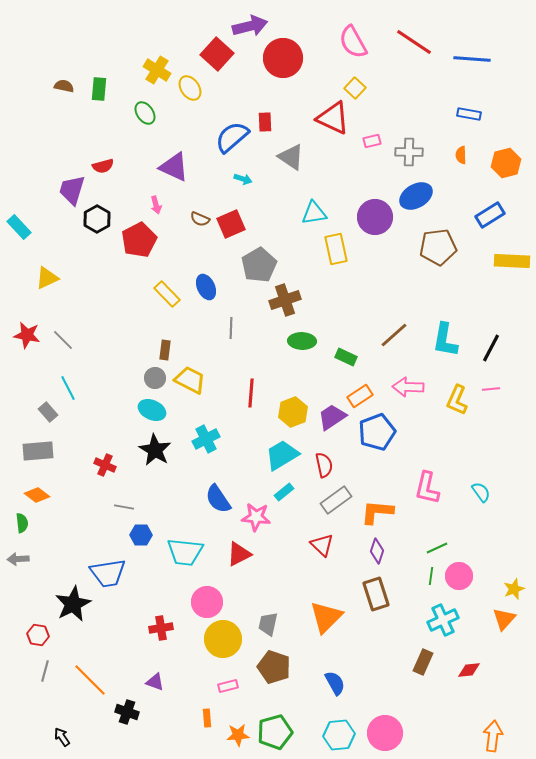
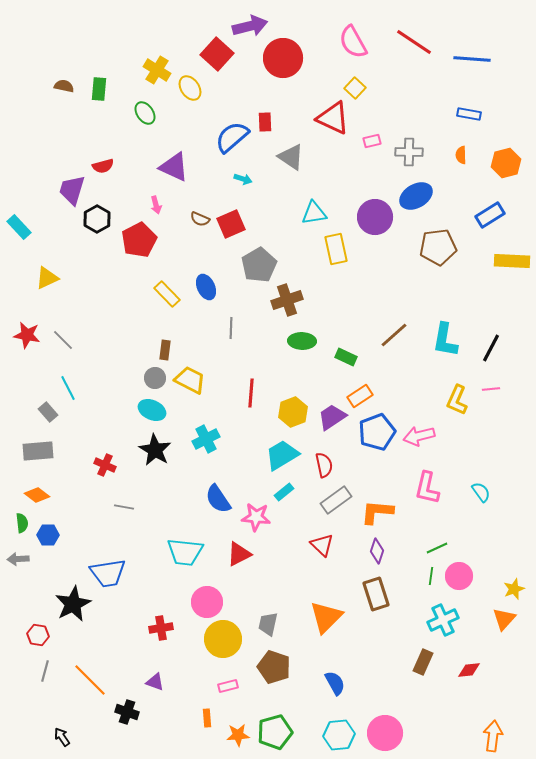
brown cross at (285, 300): moved 2 px right
pink arrow at (408, 387): moved 11 px right, 49 px down; rotated 16 degrees counterclockwise
blue hexagon at (141, 535): moved 93 px left
